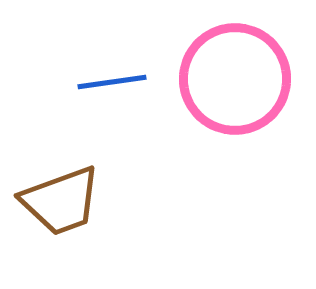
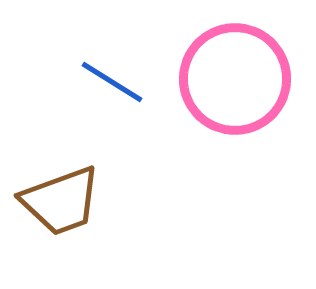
blue line: rotated 40 degrees clockwise
